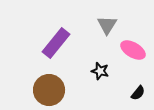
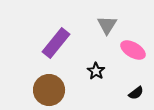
black star: moved 4 px left; rotated 18 degrees clockwise
black semicircle: moved 2 px left; rotated 14 degrees clockwise
